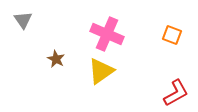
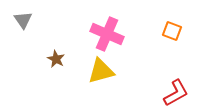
orange square: moved 4 px up
yellow triangle: rotated 20 degrees clockwise
